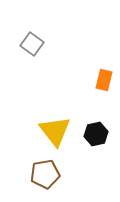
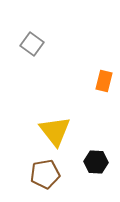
orange rectangle: moved 1 px down
black hexagon: moved 28 px down; rotated 15 degrees clockwise
